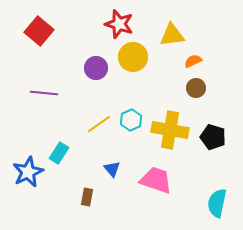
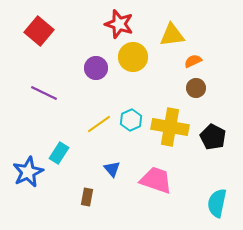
purple line: rotated 20 degrees clockwise
yellow cross: moved 3 px up
black pentagon: rotated 10 degrees clockwise
